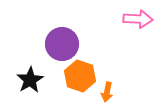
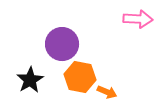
orange hexagon: moved 1 px down; rotated 8 degrees counterclockwise
orange arrow: rotated 78 degrees counterclockwise
